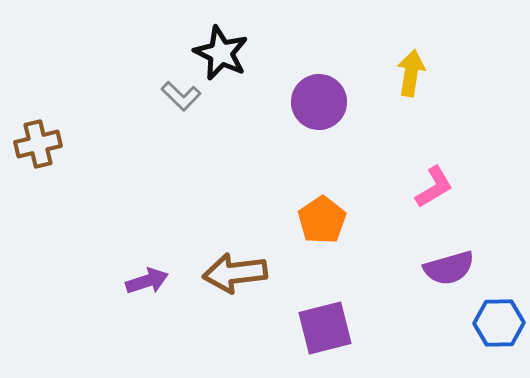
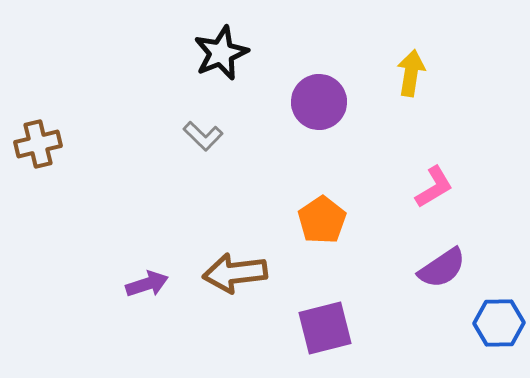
black star: rotated 24 degrees clockwise
gray L-shape: moved 22 px right, 40 px down
purple semicircle: moved 7 px left; rotated 18 degrees counterclockwise
purple arrow: moved 3 px down
